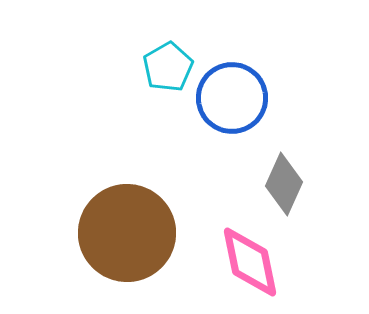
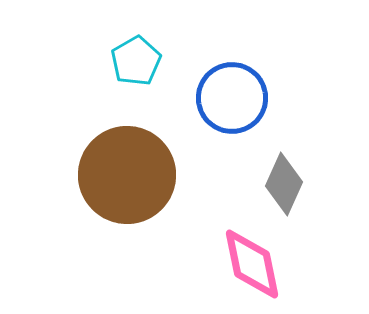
cyan pentagon: moved 32 px left, 6 px up
brown circle: moved 58 px up
pink diamond: moved 2 px right, 2 px down
